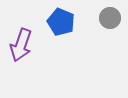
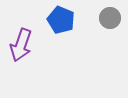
blue pentagon: moved 2 px up
